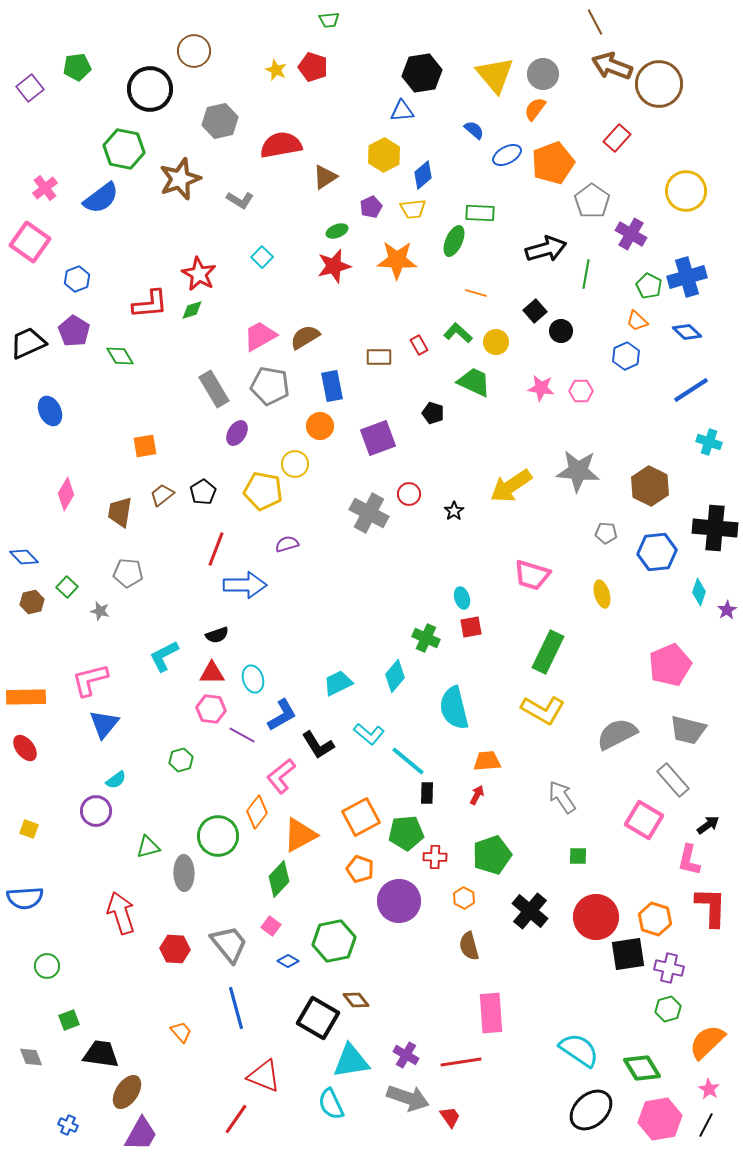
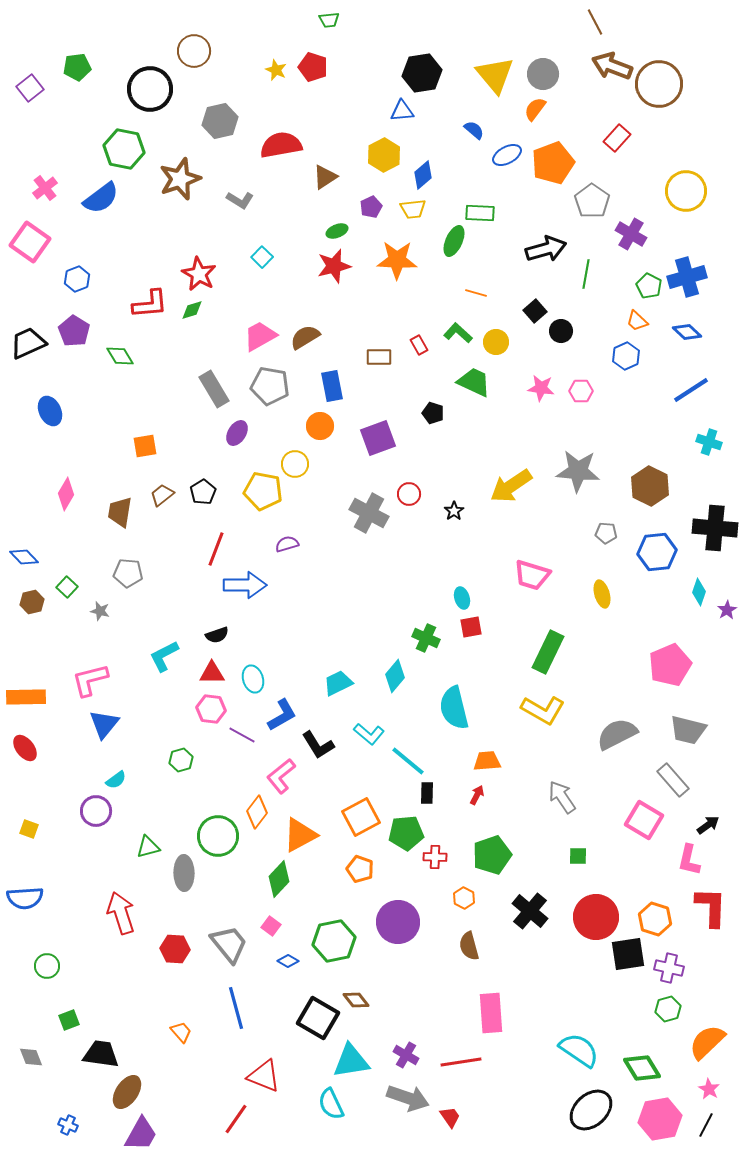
purple circle at (399, 901): moved 1 px left, 21 px down
